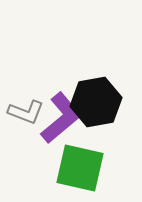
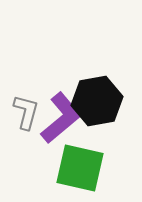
black hexagon: moved 1 px right, 1 px up
gray L-shape: rotated 96 degrees counterclockwise
